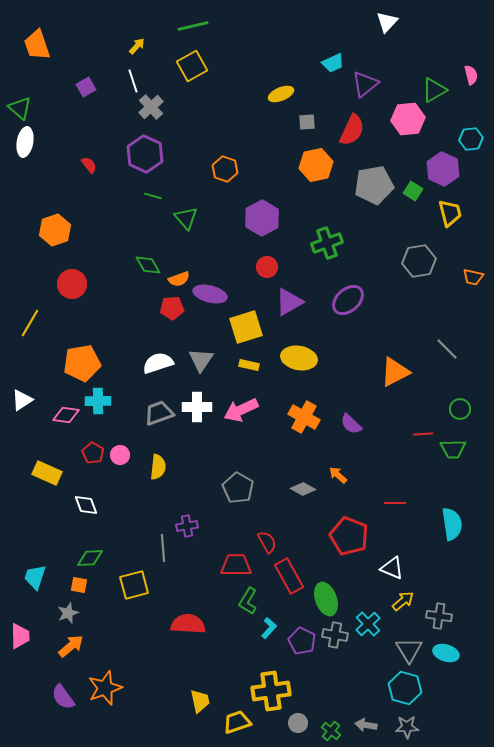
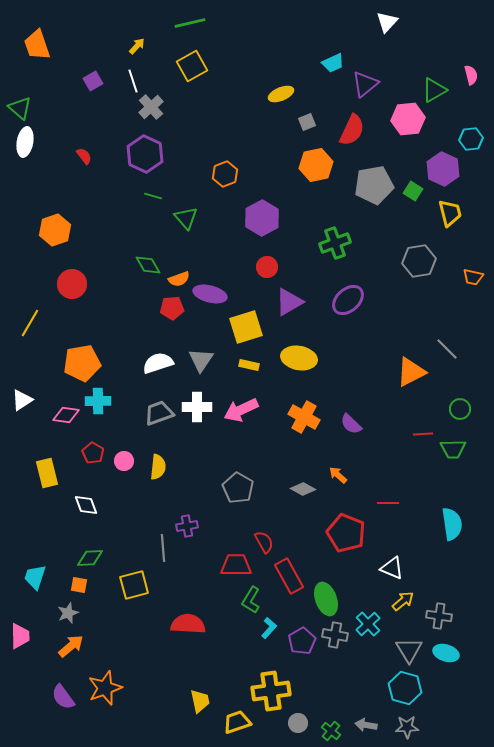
green line at (193, 26): moved 3 px left, 3 px up
purple square at (86, 87): moved 7 px right, 6 px up
gray square at (307, 122): rotated 18 degrees counterclockwise
red semicircle at (89, 165): moved 5 px left, 9 px up
orange hexagon at (225, 169): moved 5 px down; rotated 20 degrees clockwise
green cross at (327, 243): moved 8 px right
orange triangle at (395, 372): moved 16 px right
pink circle at (120, 455): moved 4 px right, 6 px down
yellow rectangle at (47, 473): rotated 52 degrees clockwise
red line at (395, 503): moved 7 px left
red pentagon at (349, 536): moved 3 px left, 3 px up
red semicircle at (267, 542): moved 3 px left
green L-shape at (248, 601): moved 3 px right, 1 px up
purple pentagon at (302, 641): rotated 16 degrees clockwise
